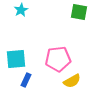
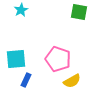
pink pentagon: rotated 25 degrees clockwise
